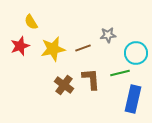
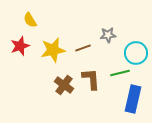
yellow semicircle: moved 1 px left, 2 px up
yellow star: moved 1 px down
